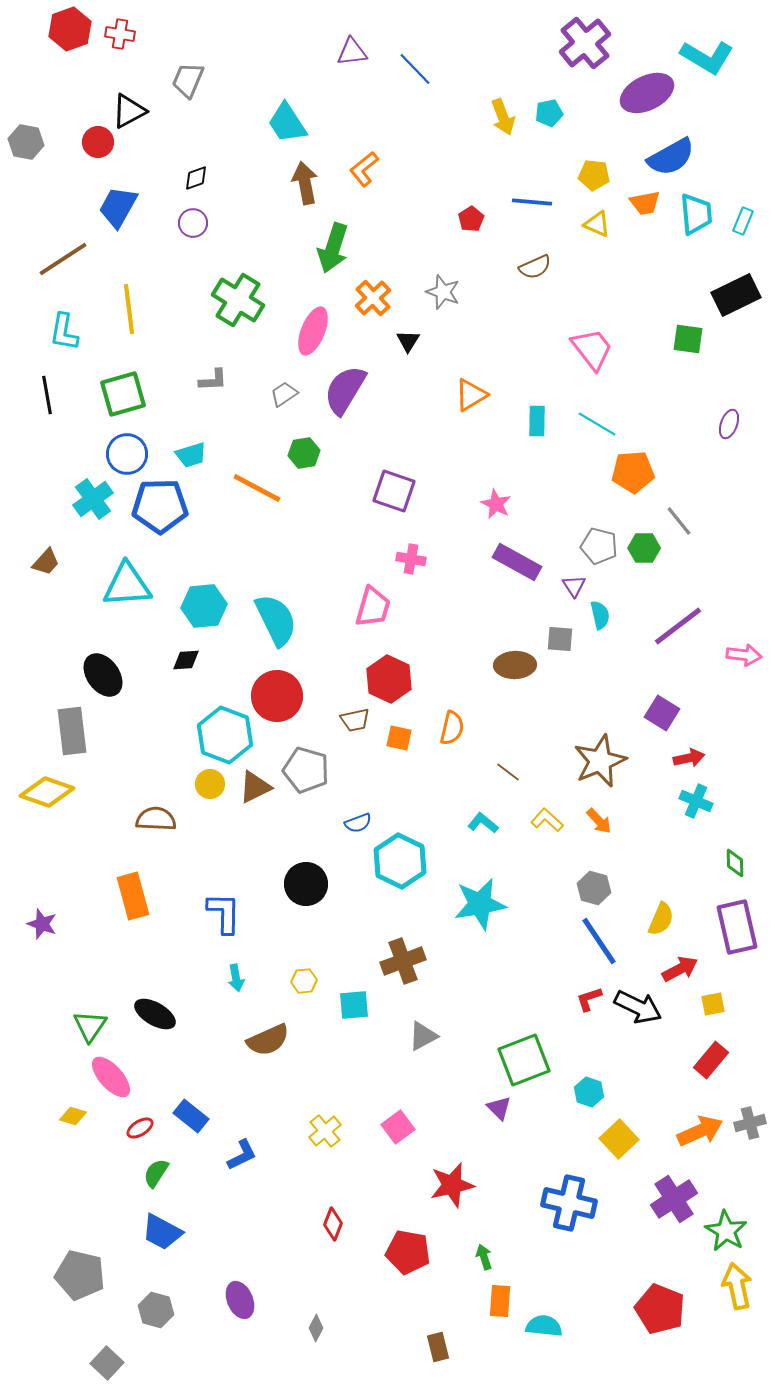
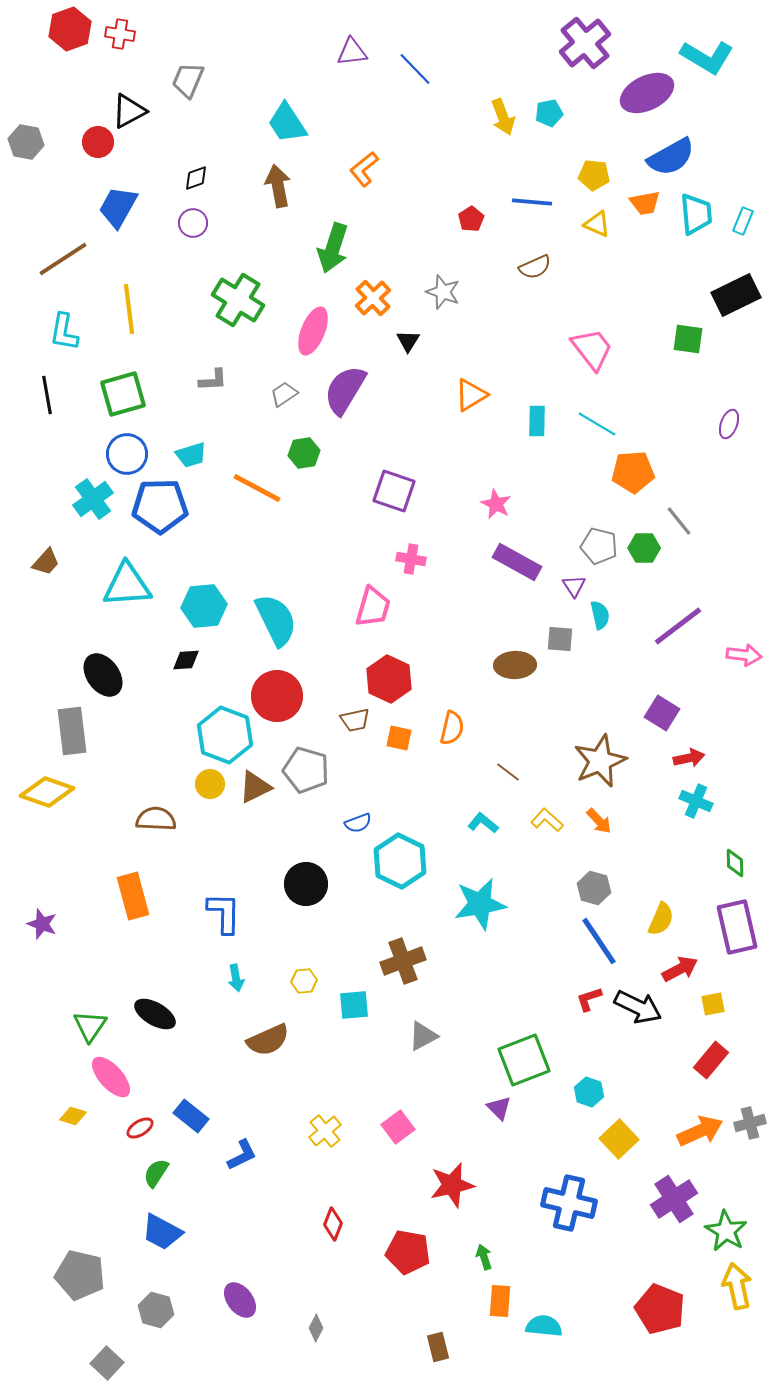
brown arrow at (305, 183): moved 27 px left, 3 px down
purple ellipse at (240, 1300): rotated 15 degrees counterclockwise
